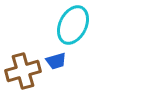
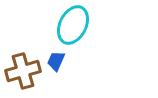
blue trapezoid: rotated 130 degrees clockwise
